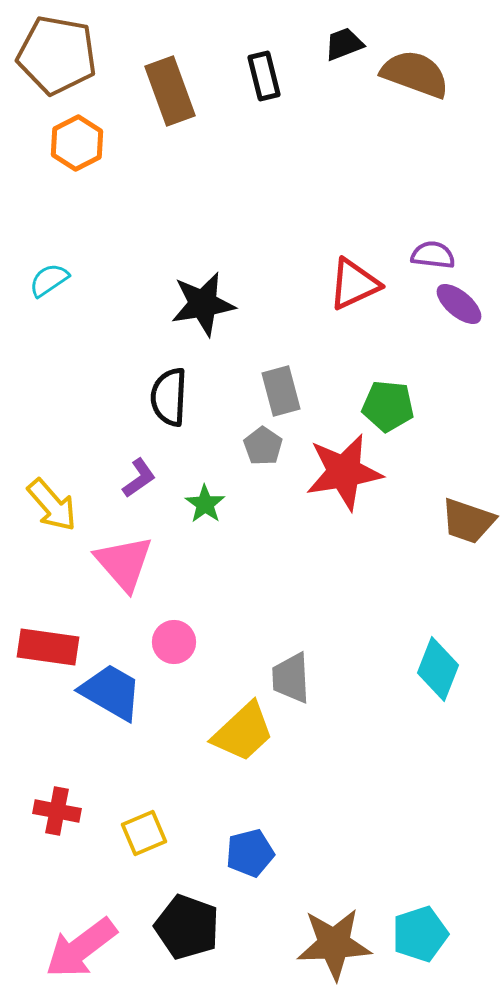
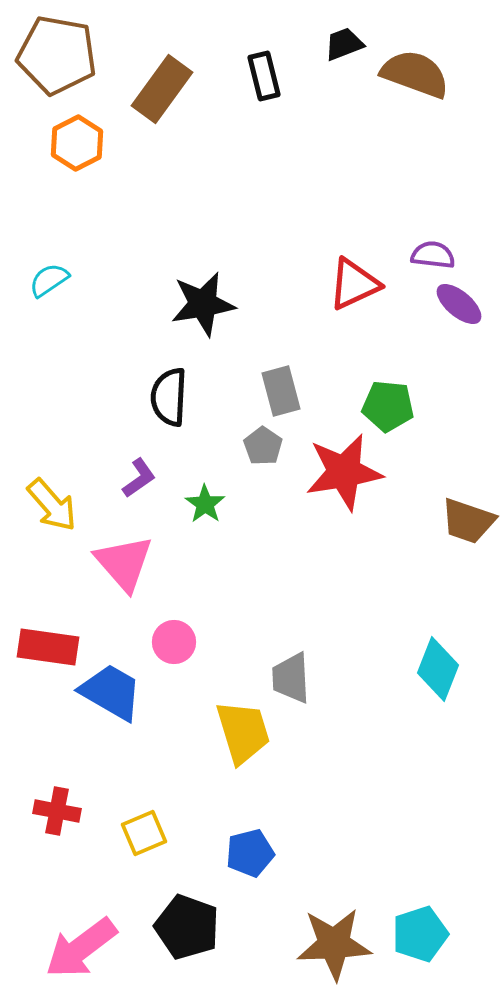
brown rectangle: moved 8 px left, 2 px up; rotated 56 degrees clockwise
yellow trapezoid: rotated 64 degrees counterclockwise
